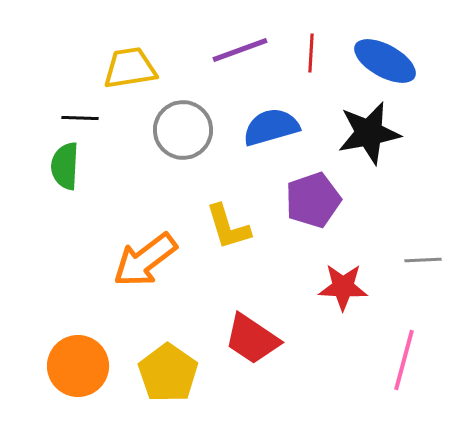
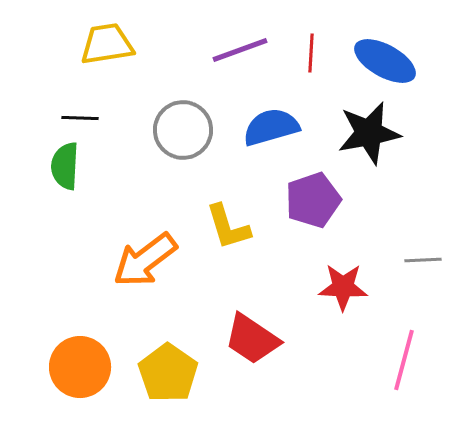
yellow trapezoid: moved 23 px left, 24 px up
orange circle: moved 2 px right, 1 px down
